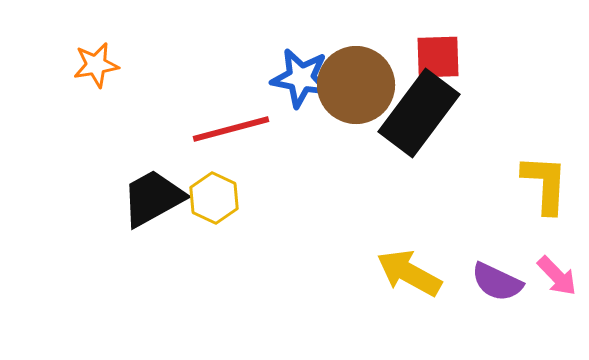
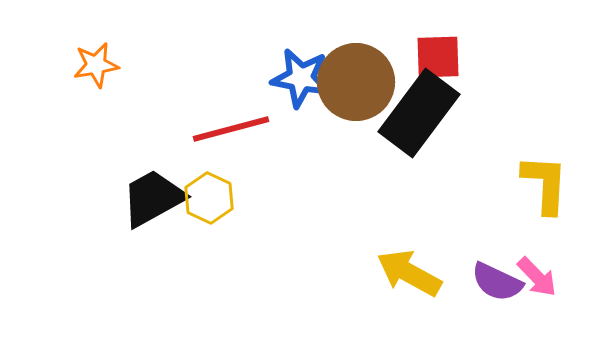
brown circle: moved 3 px up
yellow hexagon: moved 5 px left
pink arrow: moved 20 px left, 1 px down
